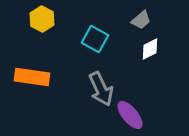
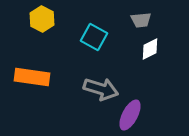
gray trapezoid: rotated 35 degrees clockwise
cyan square: moved 1 px left, 2 px up
gray arrow: rotated 48 degrees counterclockwise
purple ellipse: rotated 68 degrees clockwise
